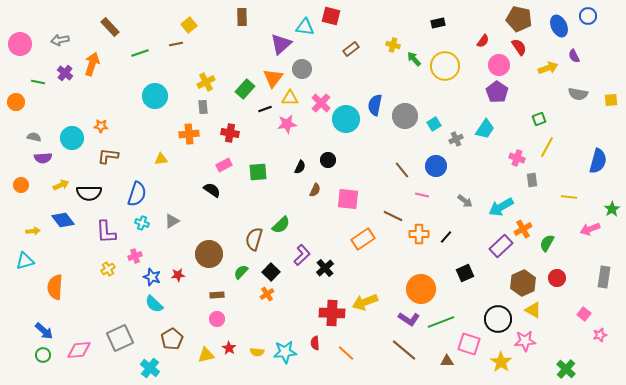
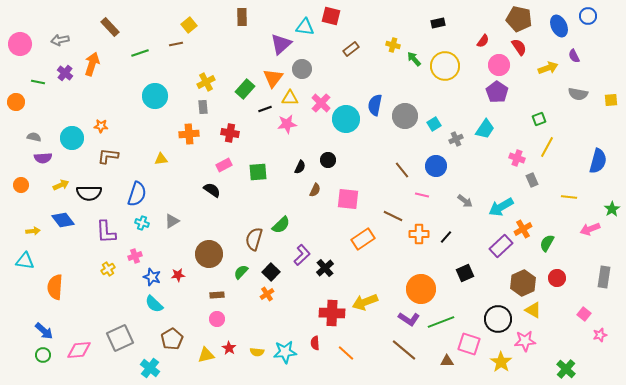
gray rectangle at (532, 180): rotated 16 degrees counterclockwise
cyan triangle at (25, 261): rotated 24 degrees clockwise
